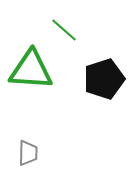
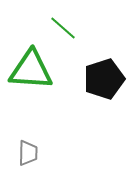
green line: moved 1 px left, 2 px up
